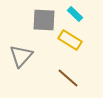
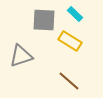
yellow rectangle: moved 1 px down
gray triangle: rotated 30 degrees clockwise
brown line: moved 1 px right, 3 px down
